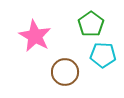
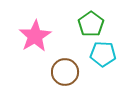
pink star: rotated 12 degrees clockwise
cyan pentagon: moved 1 px up
